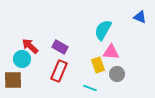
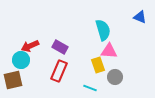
cyan semicircle: rotated 135 degrees clockwise
red arrow: rotated 66 degrees counterclockwise
pink triangle: moved 2 px left, 1 px up
cyan circle: moved 1 px left, 1 px down
gray circle: moved 2 px left, 3 px down
brown square: rotated 12 degrees counterclockwise
